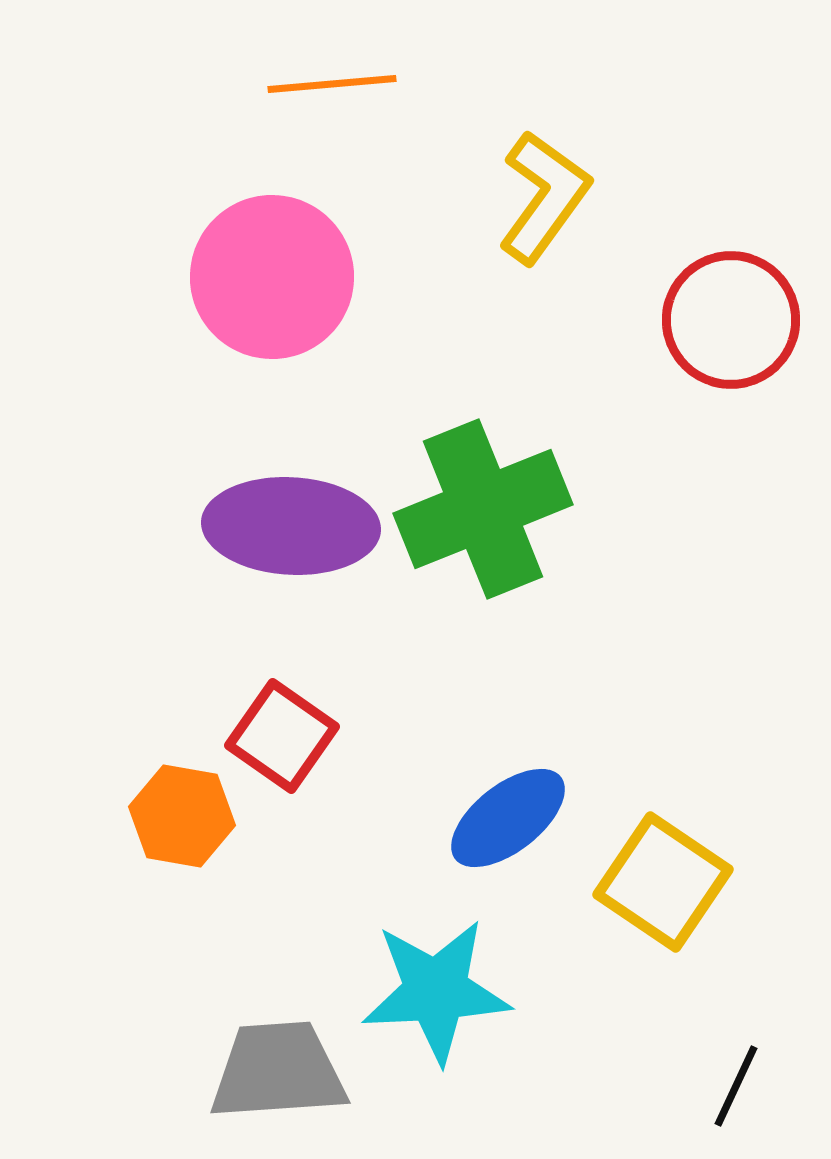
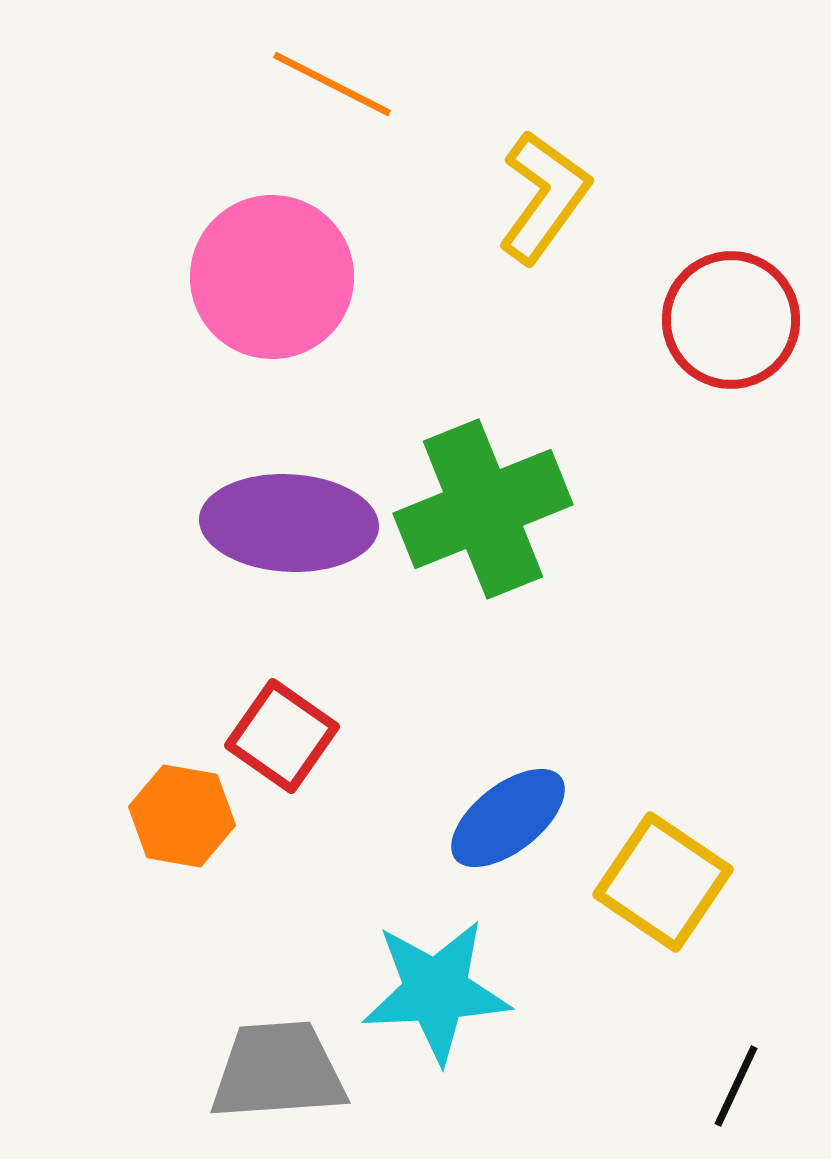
orange line: rotated 32 degrees clockwise
purple ellipse: moved 2 px left, 3 px up
